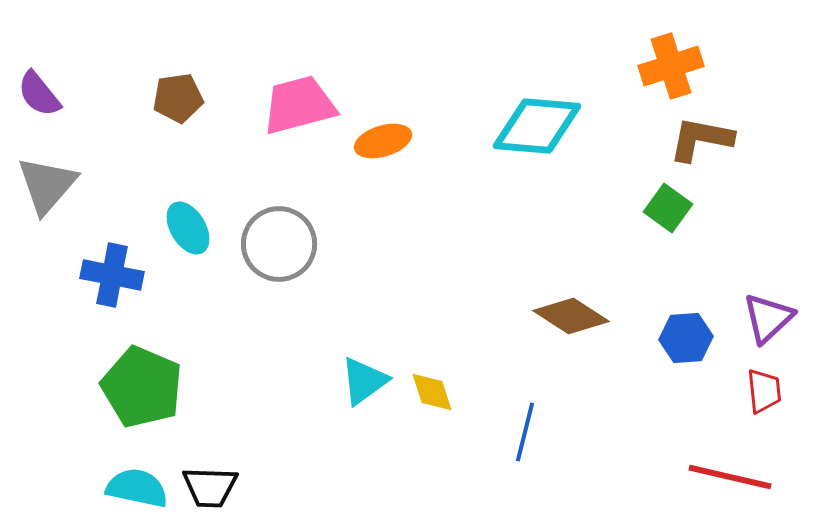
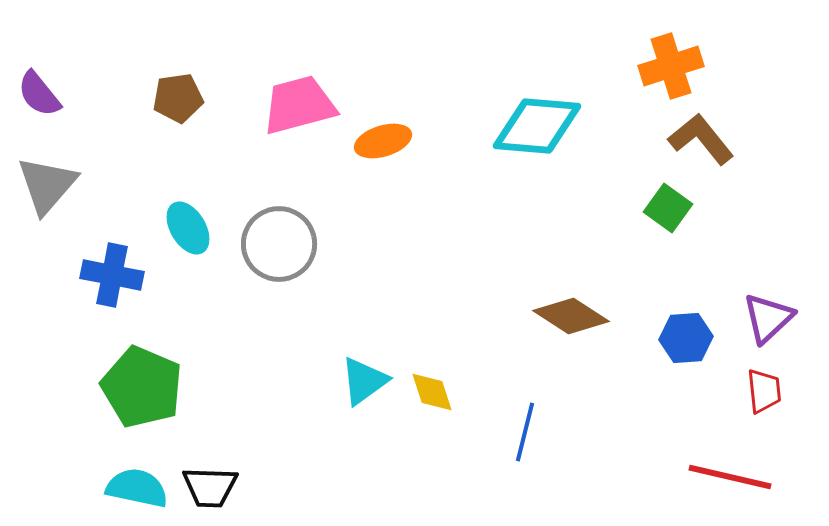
brown L-shape: rotated 40 degrees clockwise
